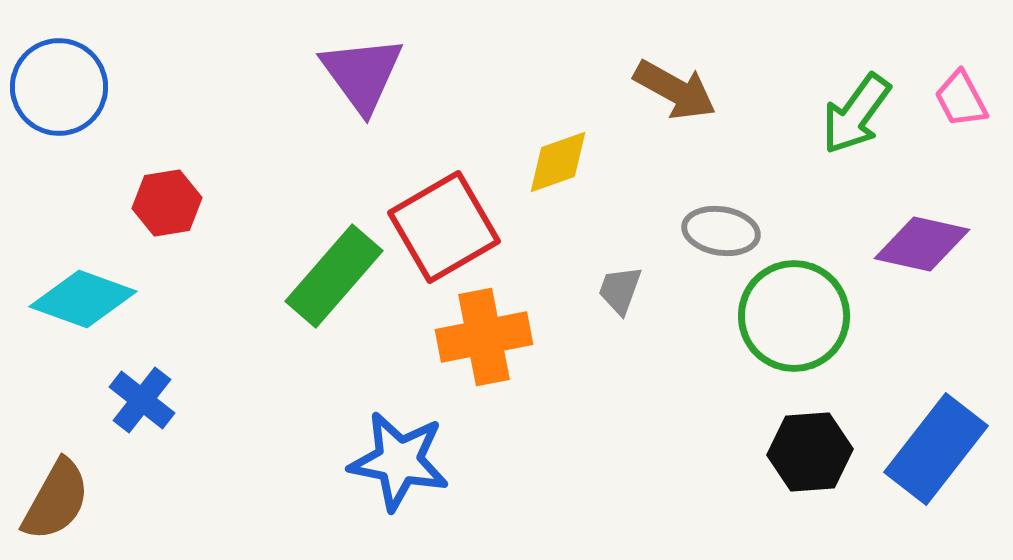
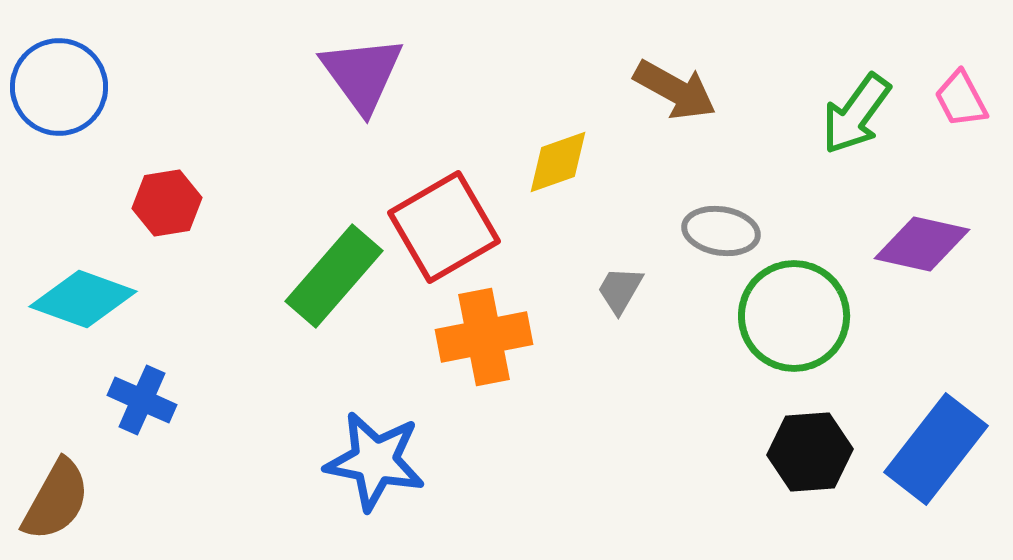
gray trapezoid: rotated 10 degrees clockwise
blue cross: rotated 14 degrees counterclockwise
blue star: moved 24 px left
